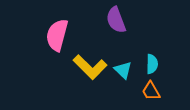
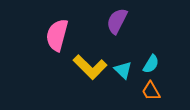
purple semicircle: moved 1 px right, 1 px down; rotated 48 degrees clockwise
cyan semicircle: moved 1 px left; rotated 30 degrees clockwise
